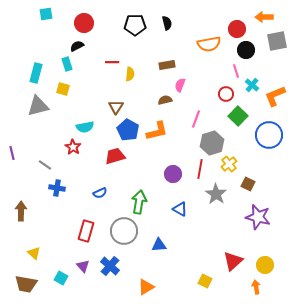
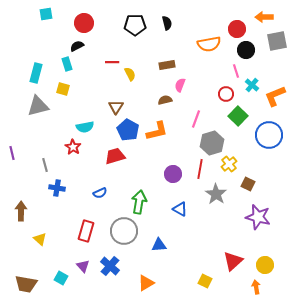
yellow semicircle at (130, 74): rotated 32 degrees counterclockwise
gray line at (45, 165): rotated 40 degrees clockwise
yellow triangle at (34, 253): moved 6 px right, 14 px up
orange triangle at (146, 287): moved 4 px up
